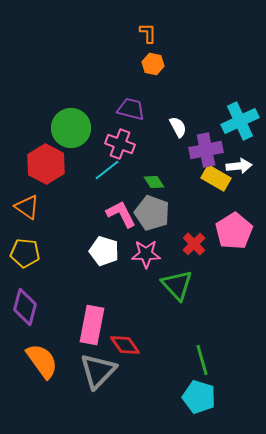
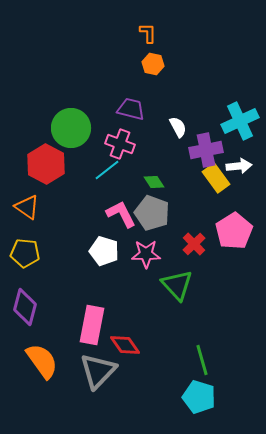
yellow rectangle: rotated 24 degrees clockwise
